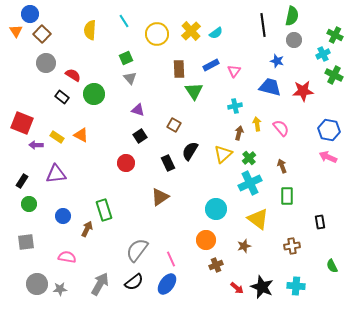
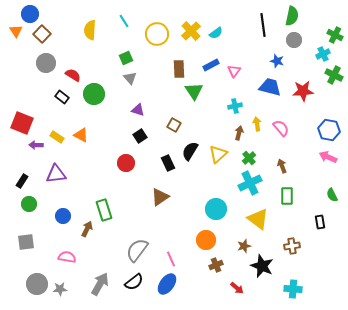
yellow triangle at (223, 154): moved 5 px left
green semicircle at (332, 266): moved 71 px up
cyan cross at (296, 286): moved 3 px left, 3 px down
black star at (262, 287): moved 21 px up
